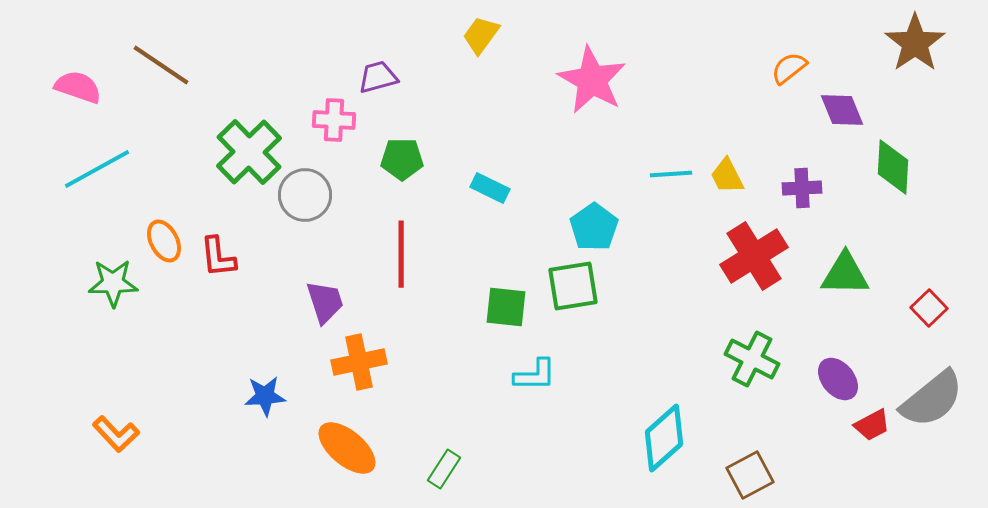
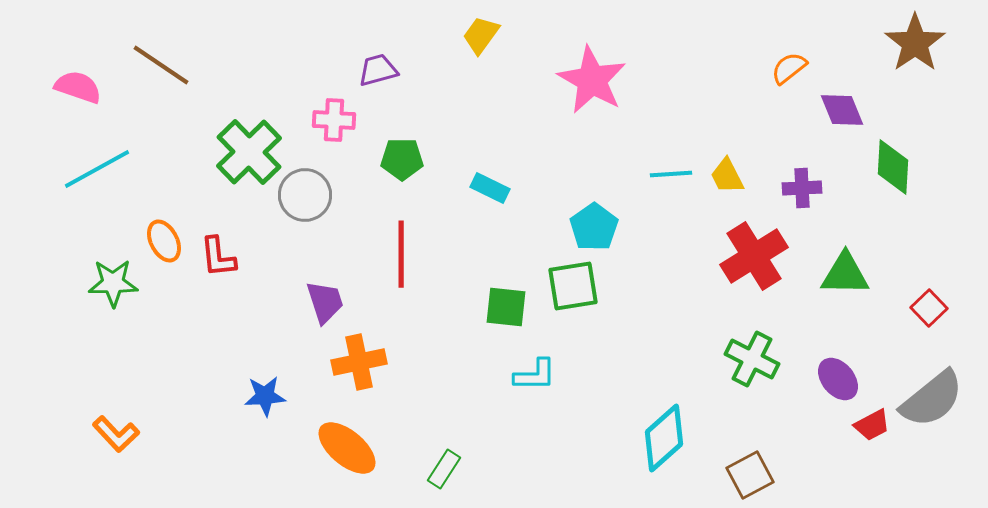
purple trapezoid at (378, 77): moved 7 px up
